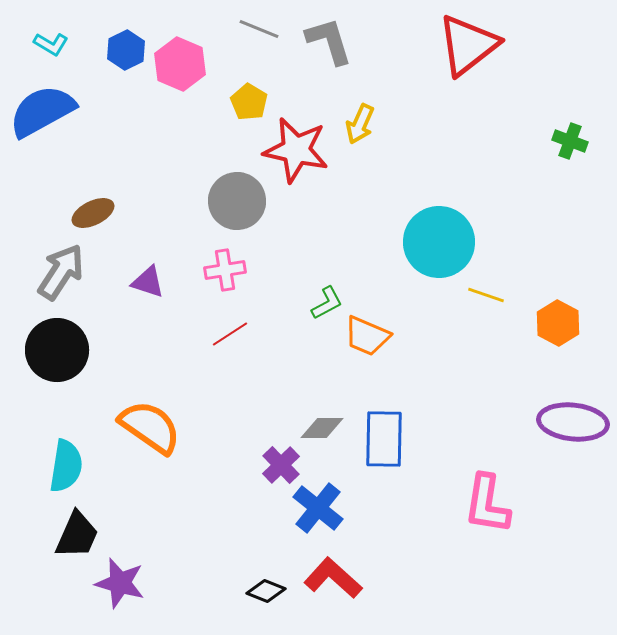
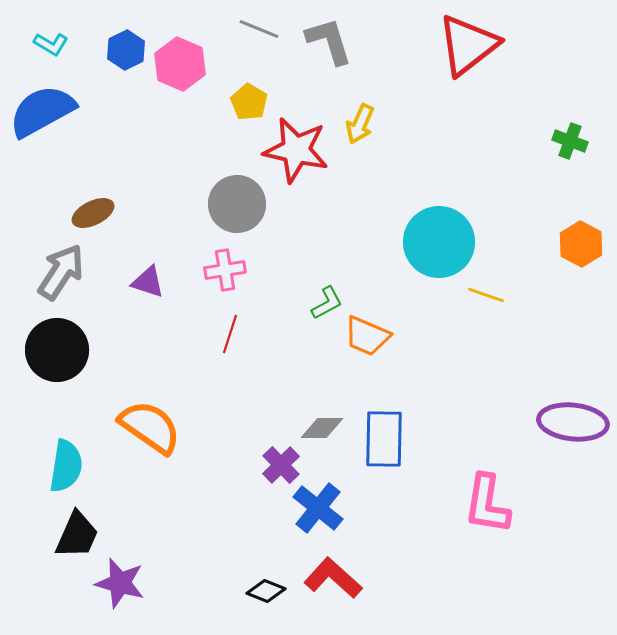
gray circle: moved 3 px down
orange hexagon: moved 23 px right, 79 px up
red line: rotated 39 degrees counterclockwise
